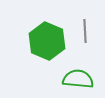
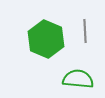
green hexagon: moved 1 px left, 2 px up
